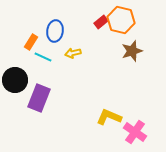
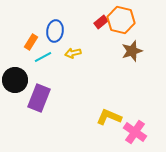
cyan line: rotated 54 degrees counterclockwise
